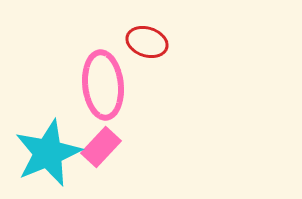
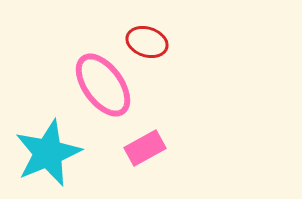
pink ellipse: rotated 30 degrees counterclockwise
pink rectangle: moved 44 px right, 1 px down; rotated 18 degrees clockwise
